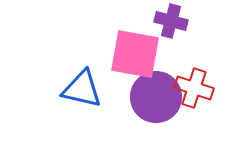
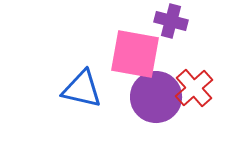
red cross: rotated 30 degrees clockwise
